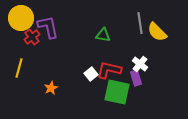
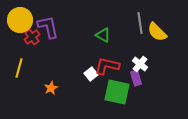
yellow circle: moved 1 px left, 2 px down
green triangle: rotated 21 degrees clockwise
red L-shape: moved 2 px left, 4 px up
